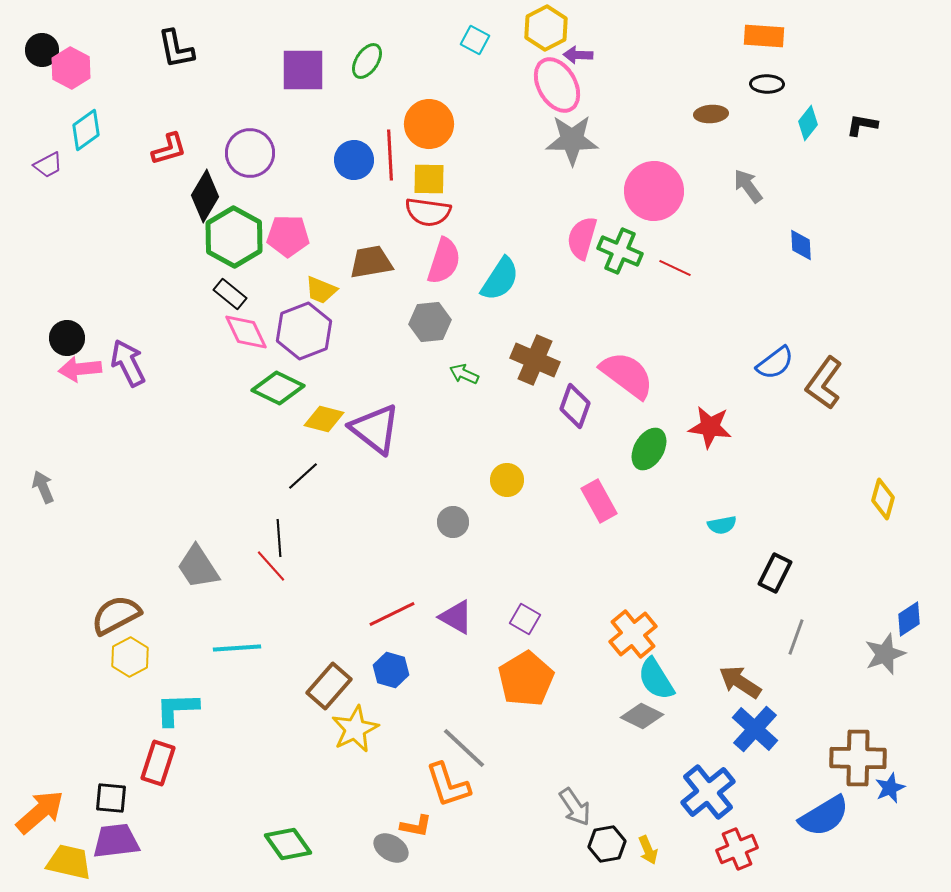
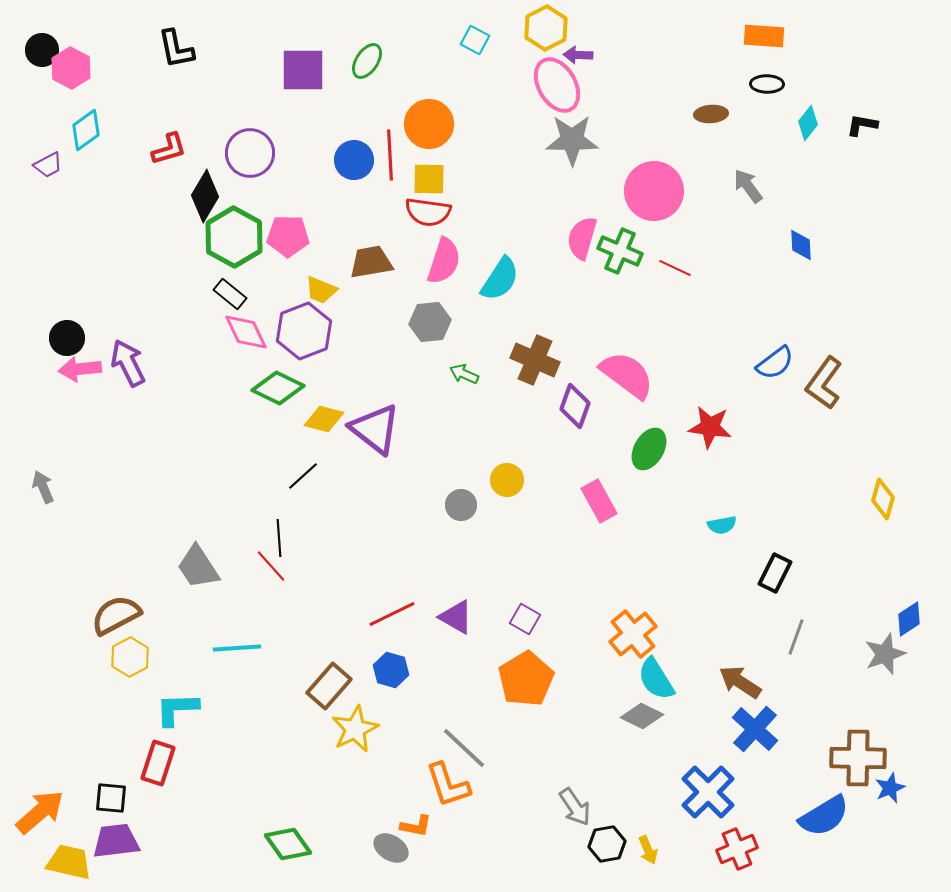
gray circle at (453, 522): moved 8 px right, 17 px up
blue cross at (708, 792): rotated 6 degrees counterclockwise
